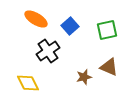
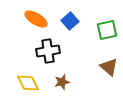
blue square: moved 5 px up
black cross: rotated 25 degrees clockwise
brown triangle: rotated 18 degrees clockwise
brown star: moved 22 px left, 5 px down
